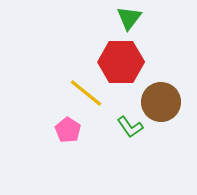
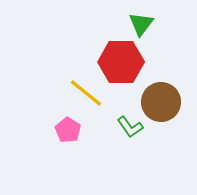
green triangle: moved 12 px right, 6 px down
